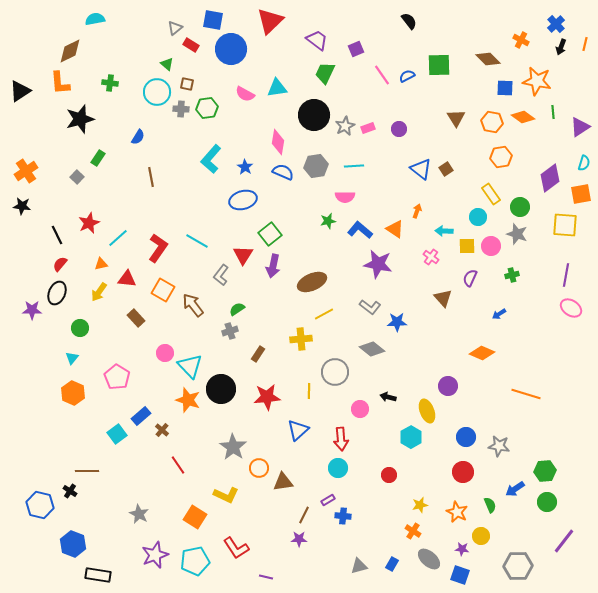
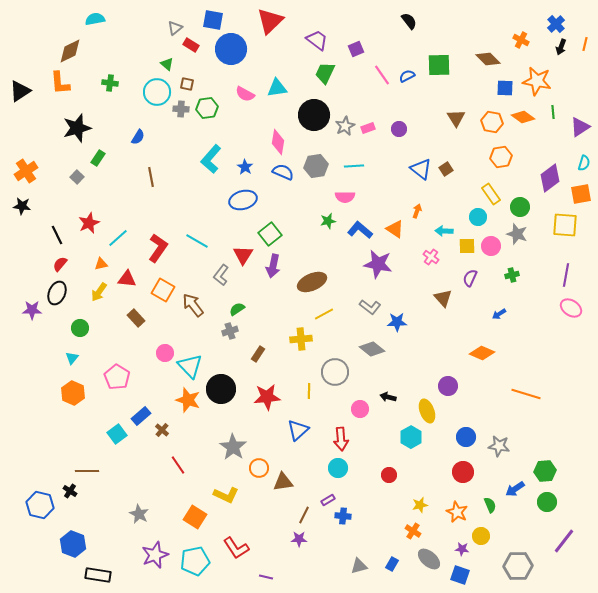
black star at (80, 119): moved 3 px left, 9 px down
